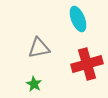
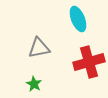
red cross: moved 2 px right, 2 px up
